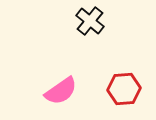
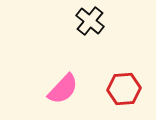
pink semicircle: moved 2 px right, 2 px up; rotated 12 degrees counterclockwise
